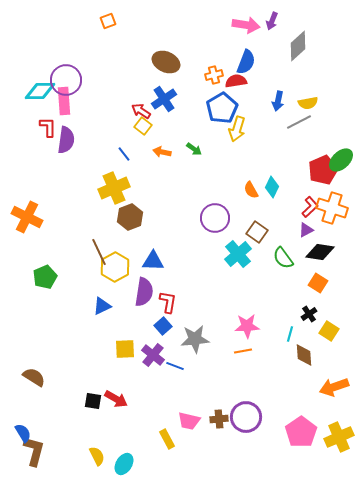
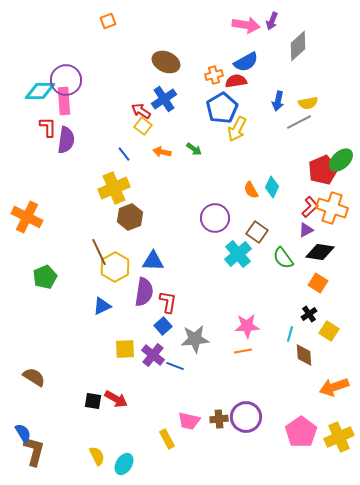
blue semicircle at (246, 62): rotated 40 degrees clockwise
yellow arrow at (237, 129): rotated 10 degrees clockwise
